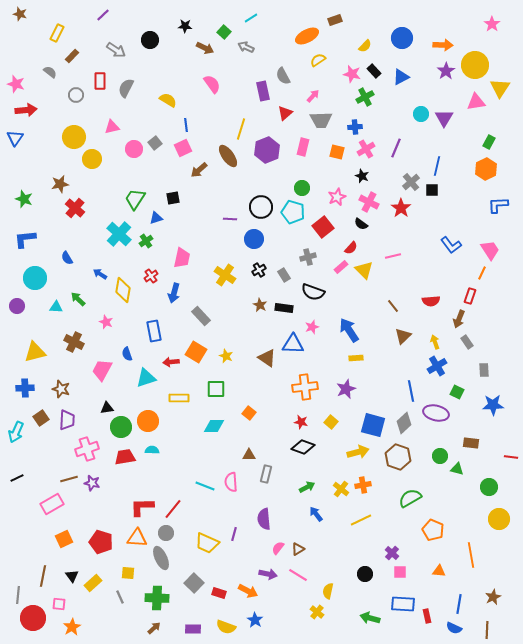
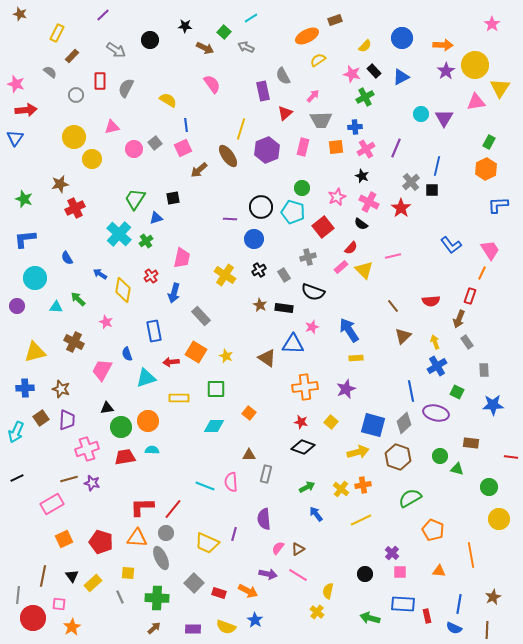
orange square at (337, 152): moved 1 px left, 5 px up; rotated 21 degrees counterclockwise
red cross at (75, 208): rotated 24 degrees clockwise
